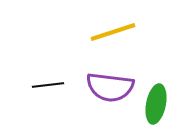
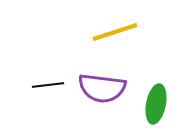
yellow line: moved 2 px right
purple semicircle: moved 8 px left, 1 px down
